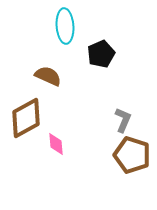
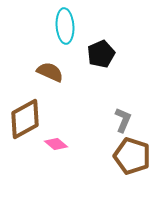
brown semicircle: moved 2 px right, 4 px up
brown diamond: moved 1 px left, 1 px down
pink diamond: rotated 45 degrees counterclockwise
brown pentagon: moved 1 px down
